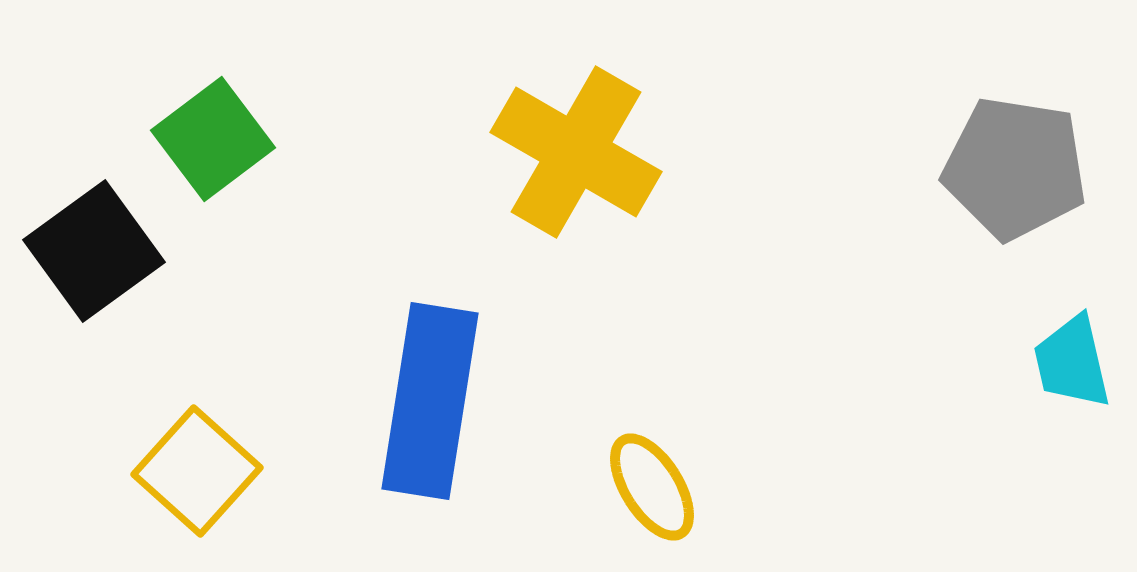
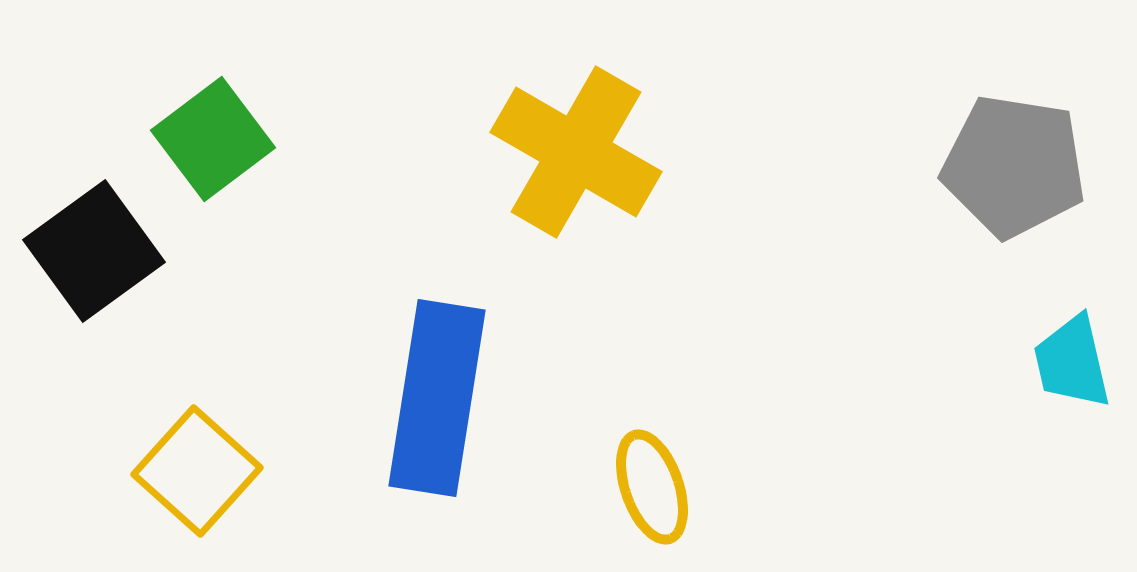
gray pentagon: moved 1 px left, 2 px up
blue rectangle: moved 7 px right, 3 px up
yellow ellipse: rotated 13 degrees clockwise
